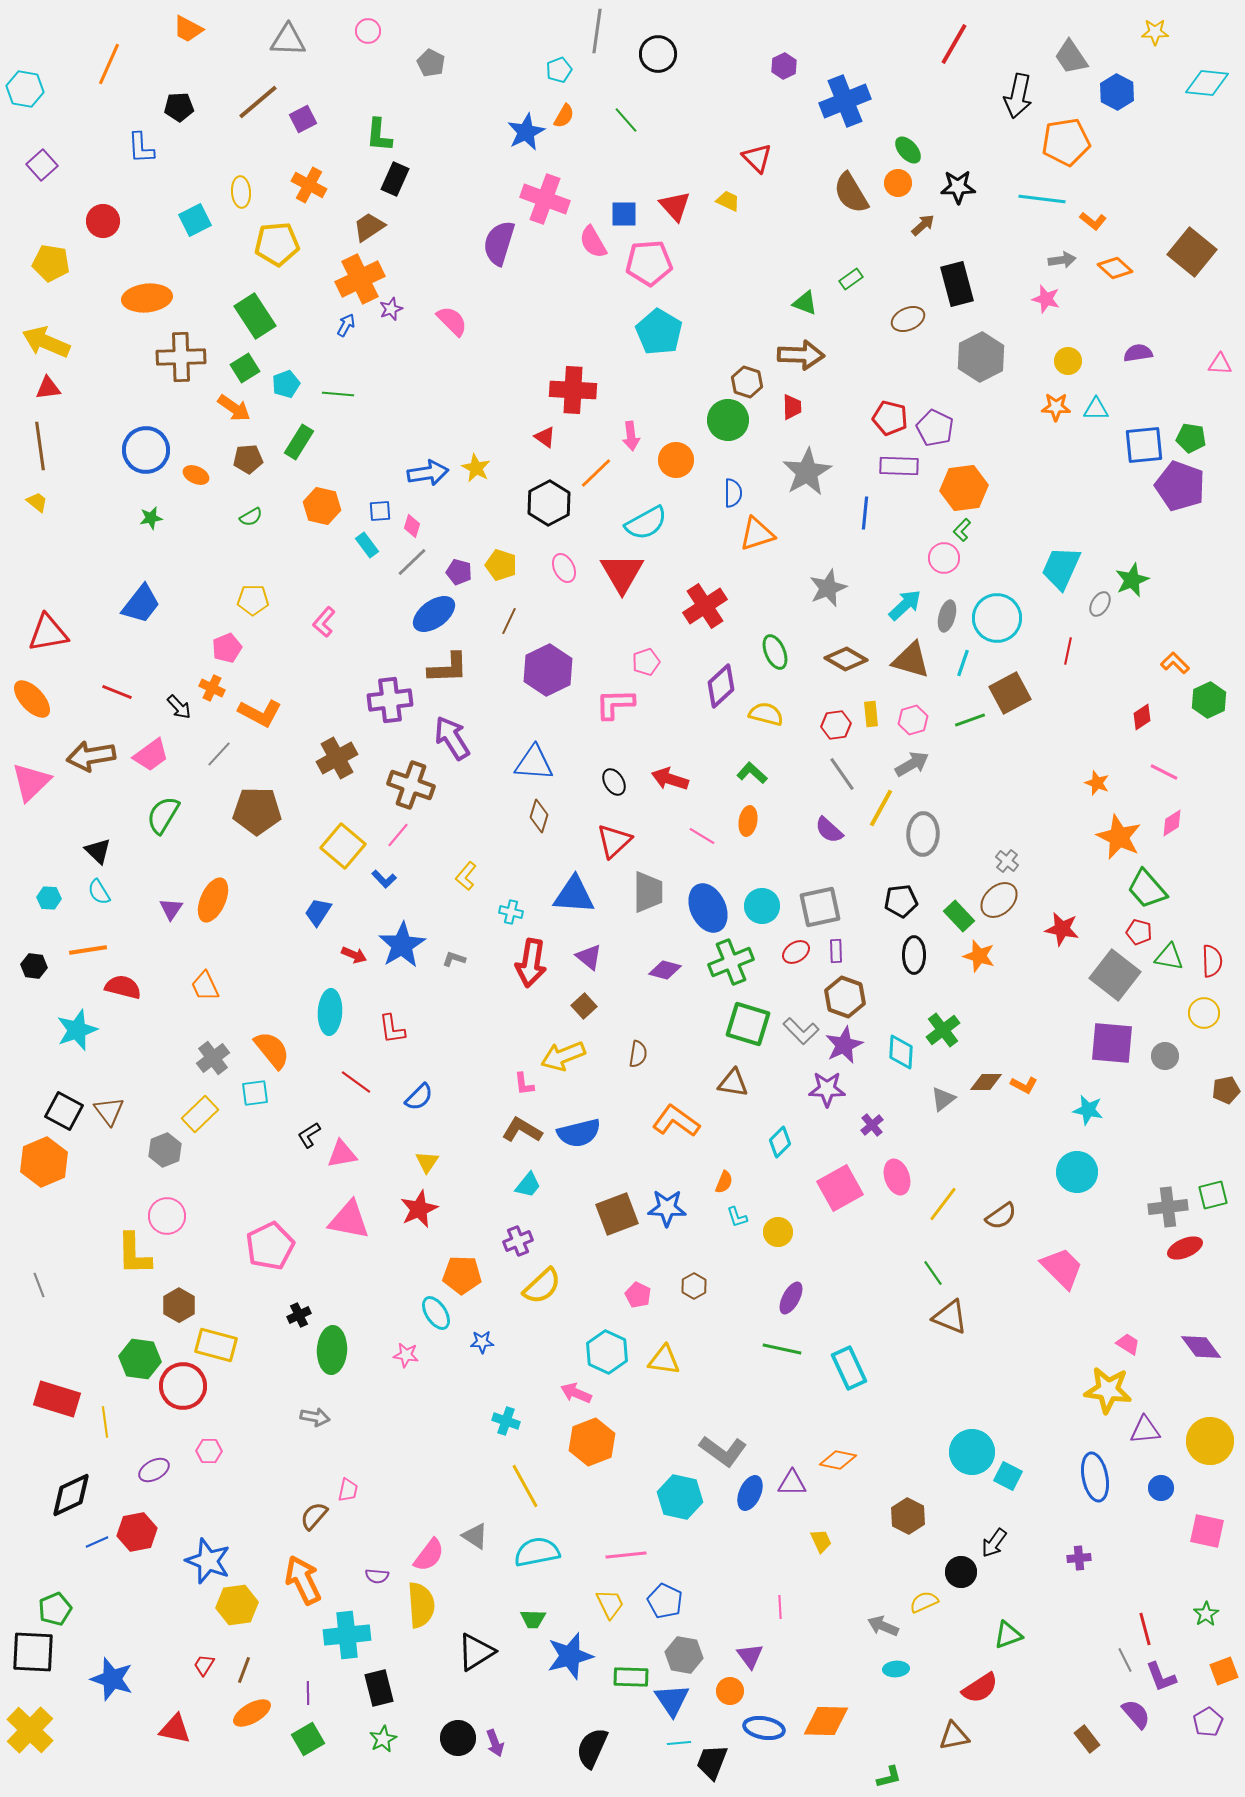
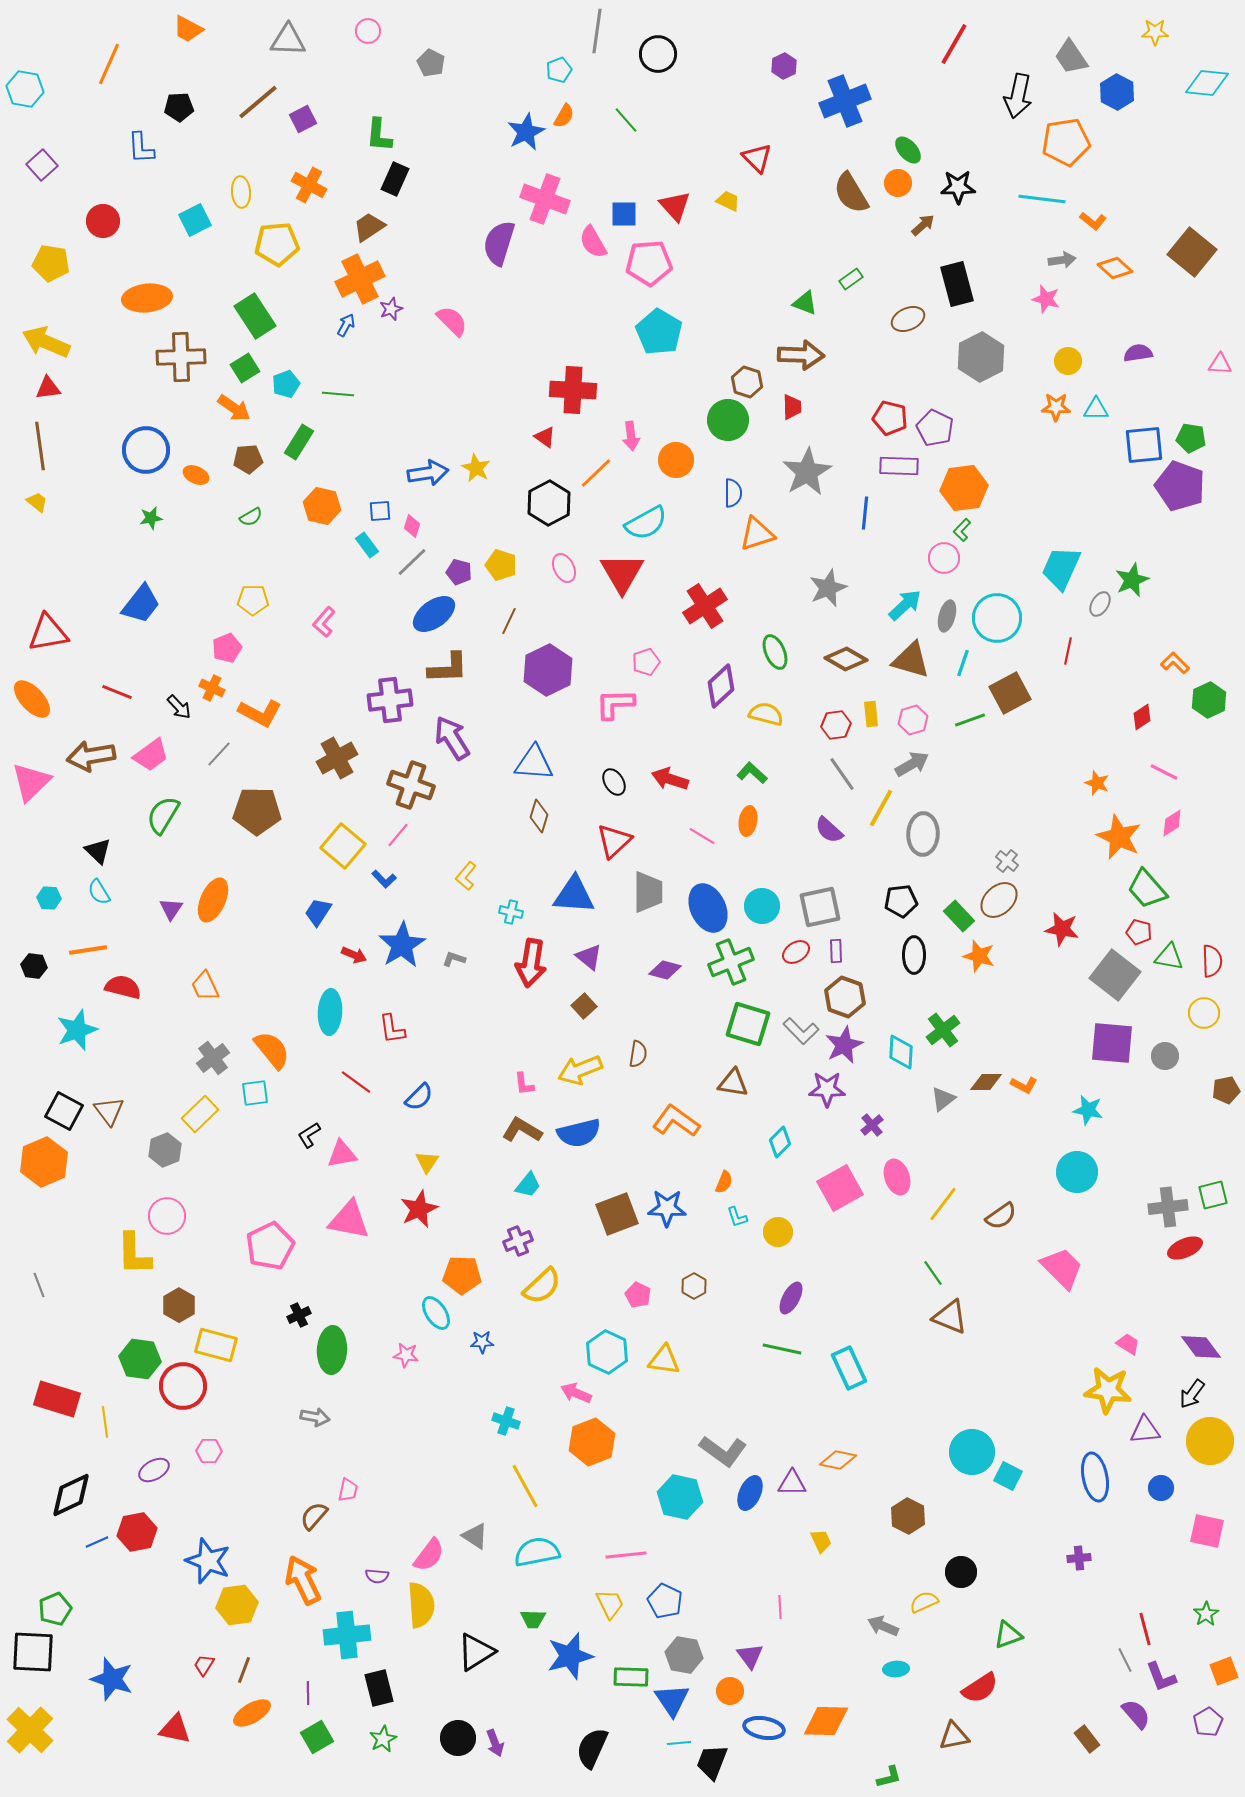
yellow arrow at (563, 1056): moved 17 px right, 14 px down
black arrow at (994, 1543): moved 198 px right, 149 px up
green square at (308, 1739): moved 9 px right, 2 px up
